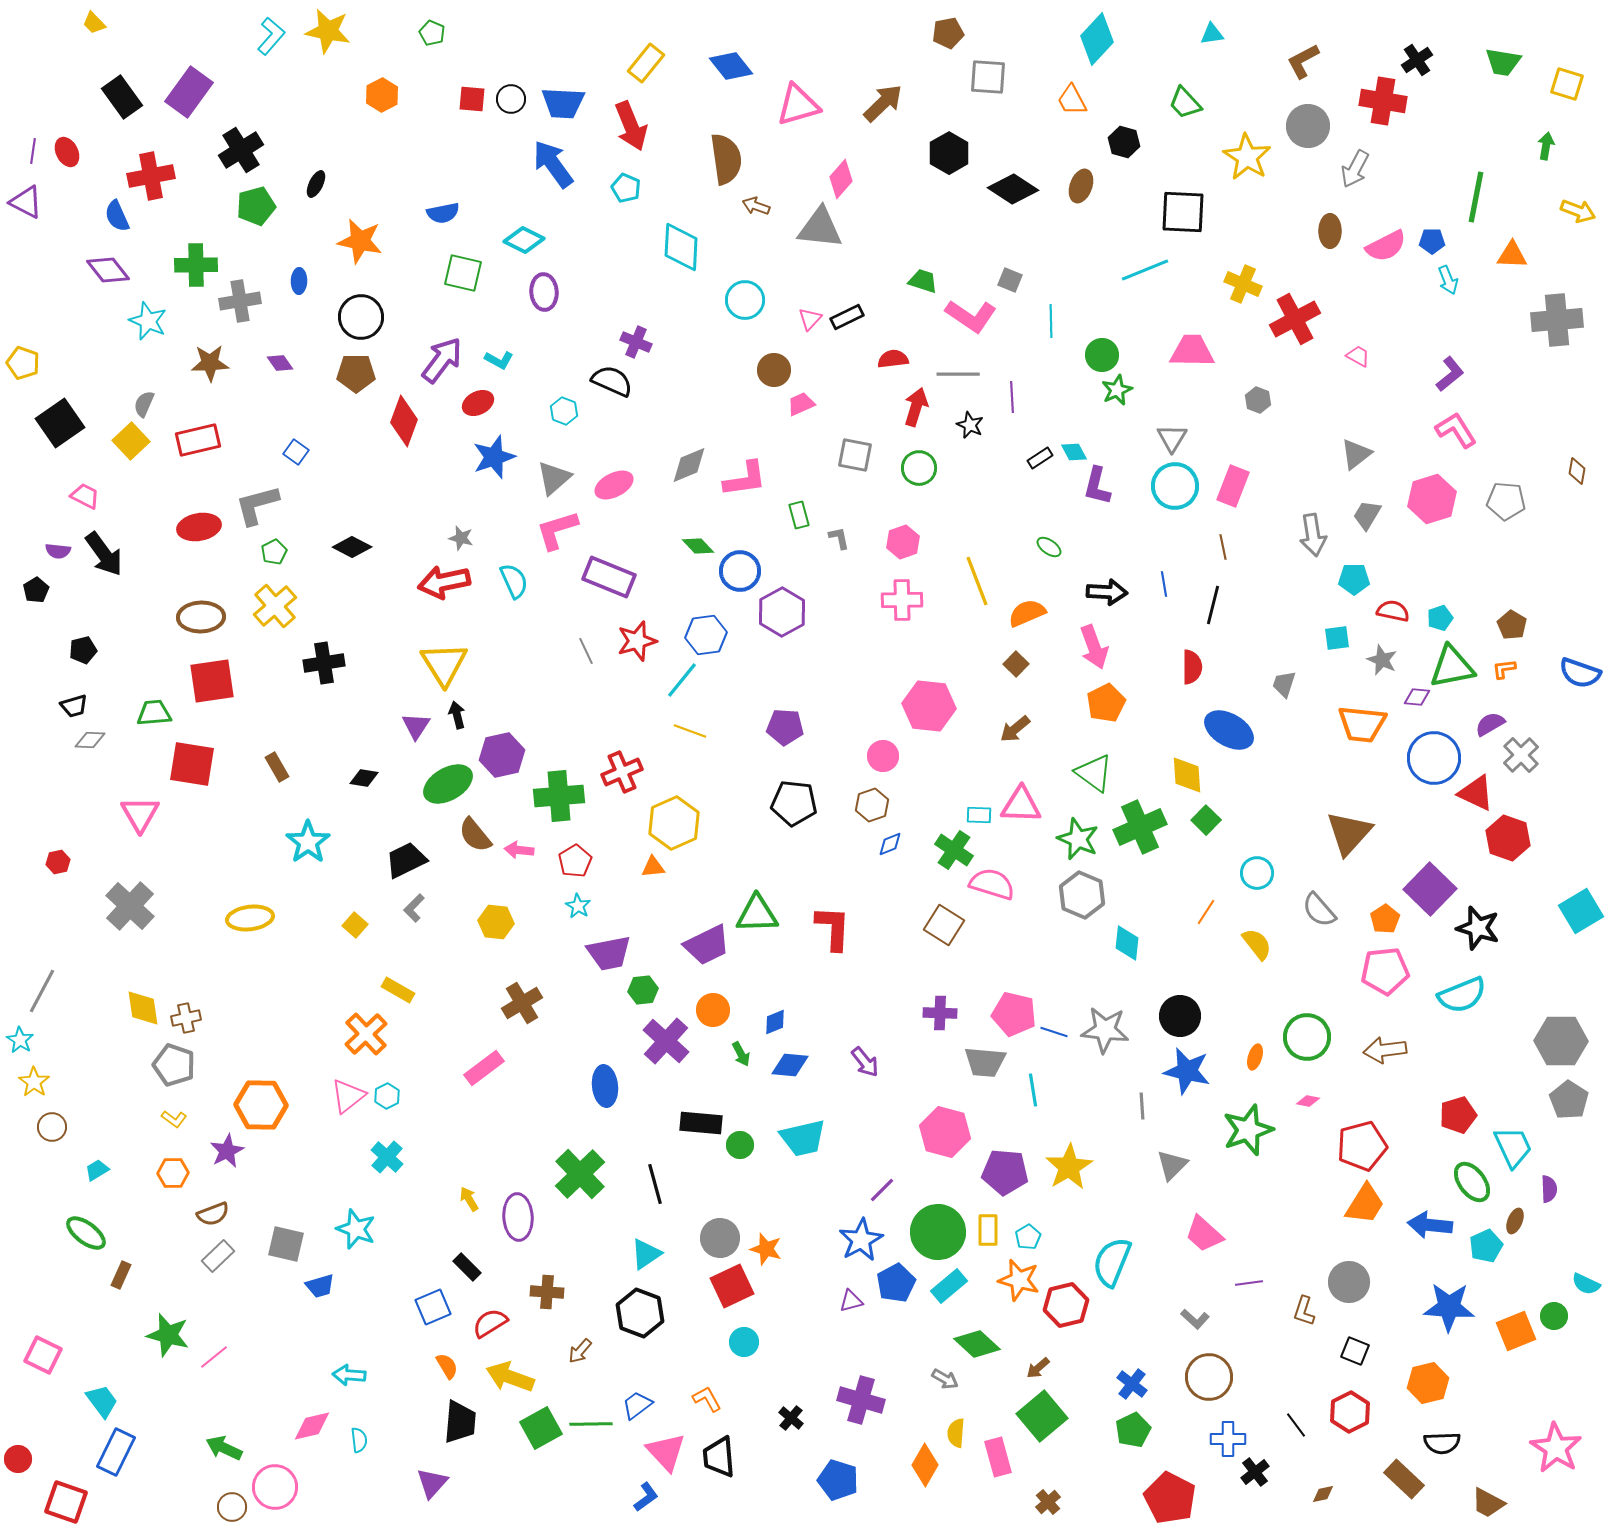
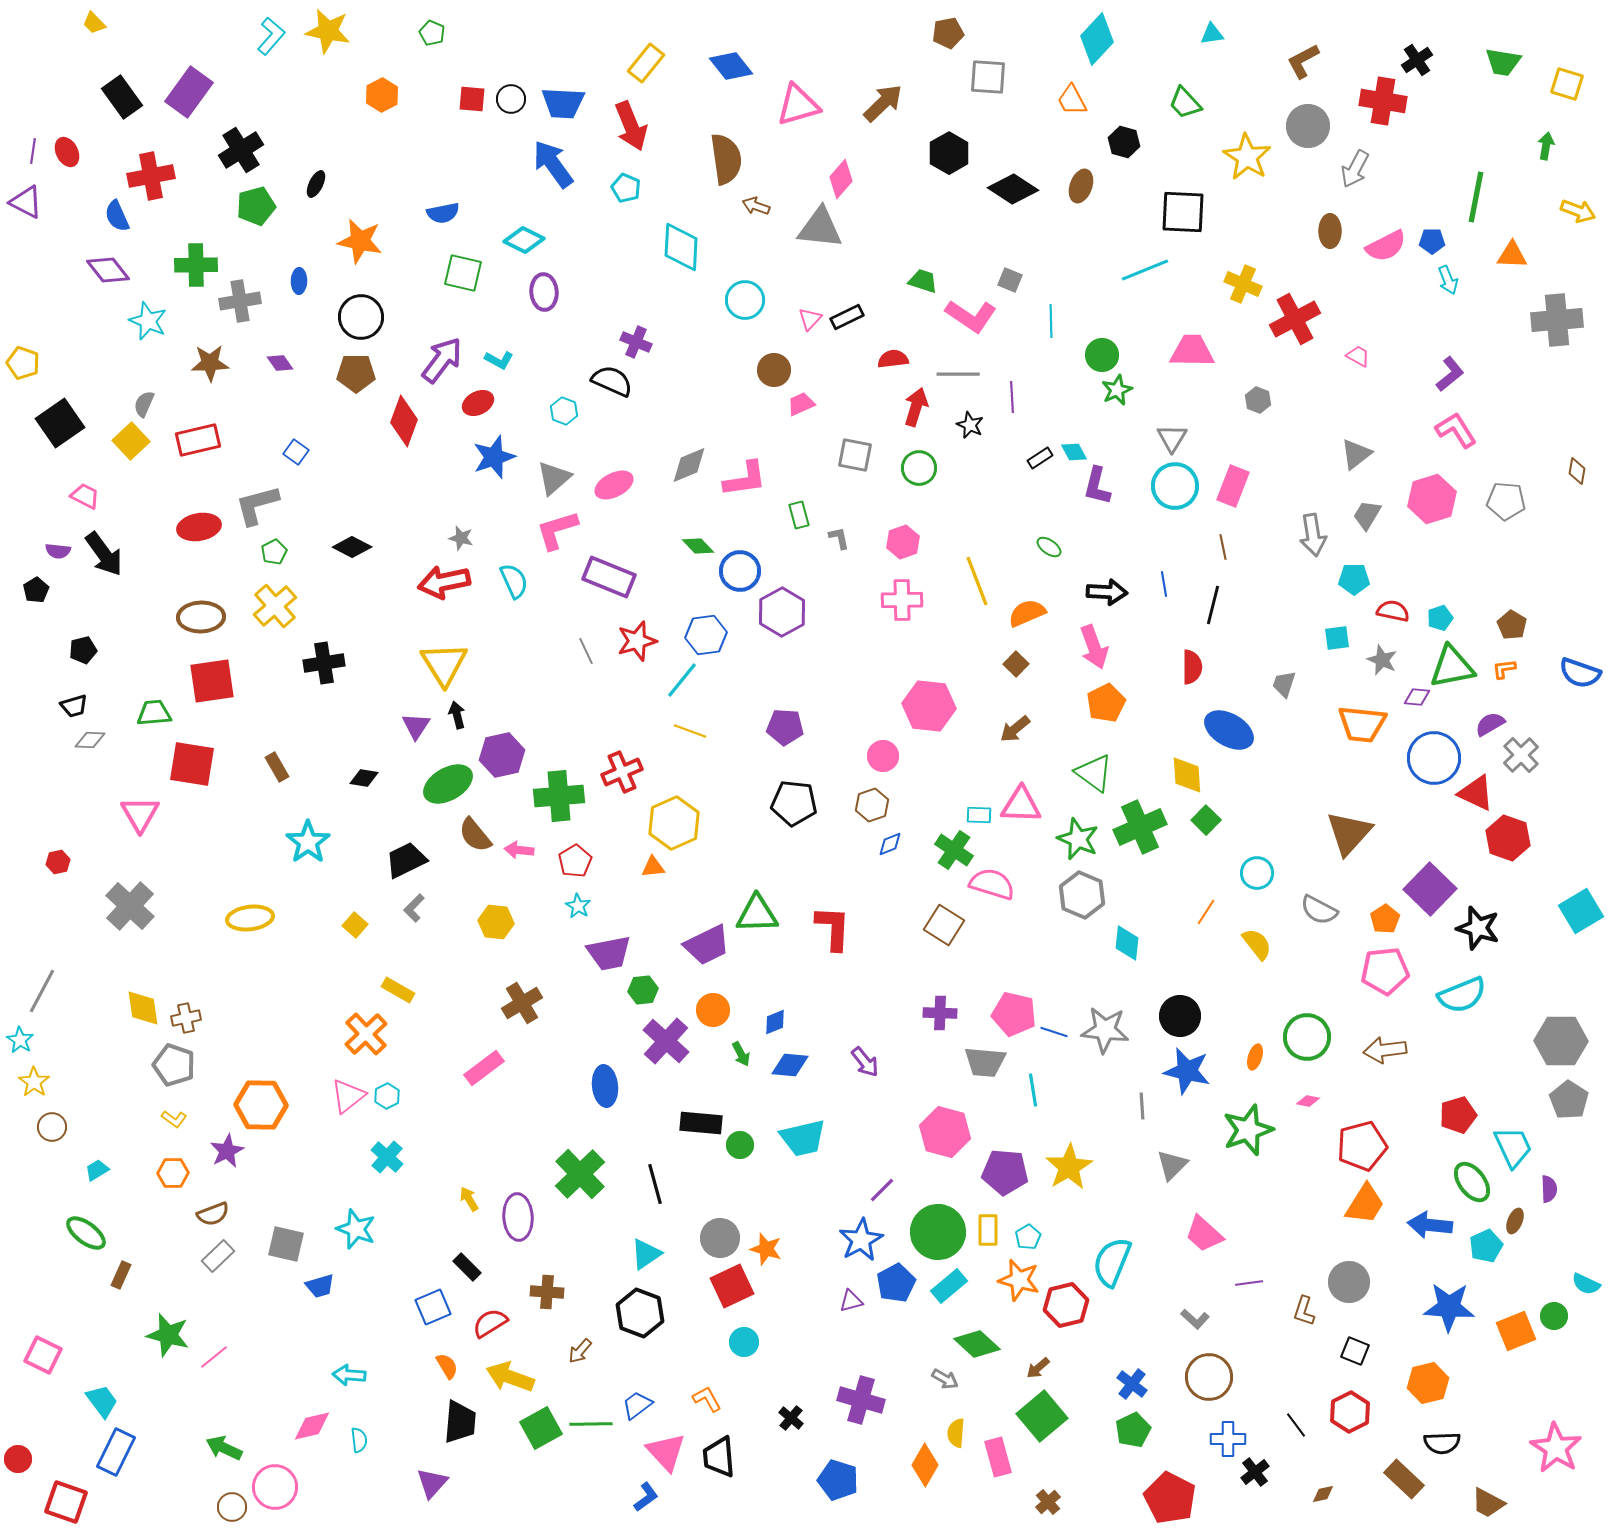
gray semicircle at (1319, 910): rotated 21 degrees counterclockwise
